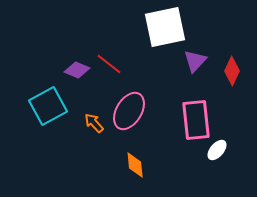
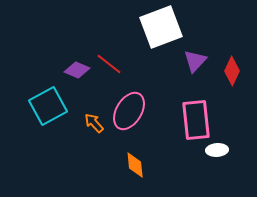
white square: moved 4 px left; rotated 9 degrees counterclockwise
white ellipse: rotated 45 degrees clockwise
